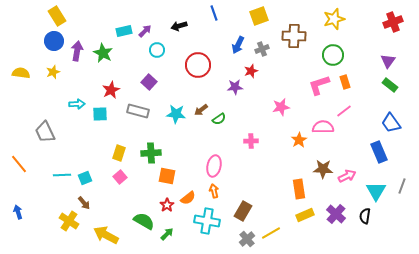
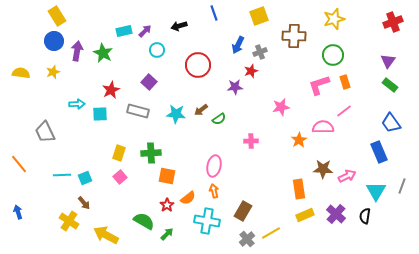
gray cross at (262, 49): moved 2 px left, 3 px down
